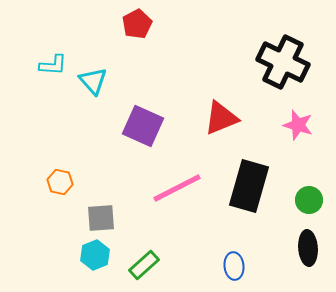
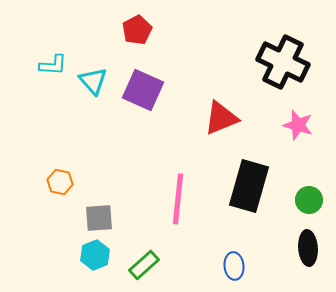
red pentagon: moved 6 px down
purple square: moved 36 px up
pink line: moved 1 px right, 11 px down; rotated 57 degrees counterclockwise
gray square: moved 2 px left
